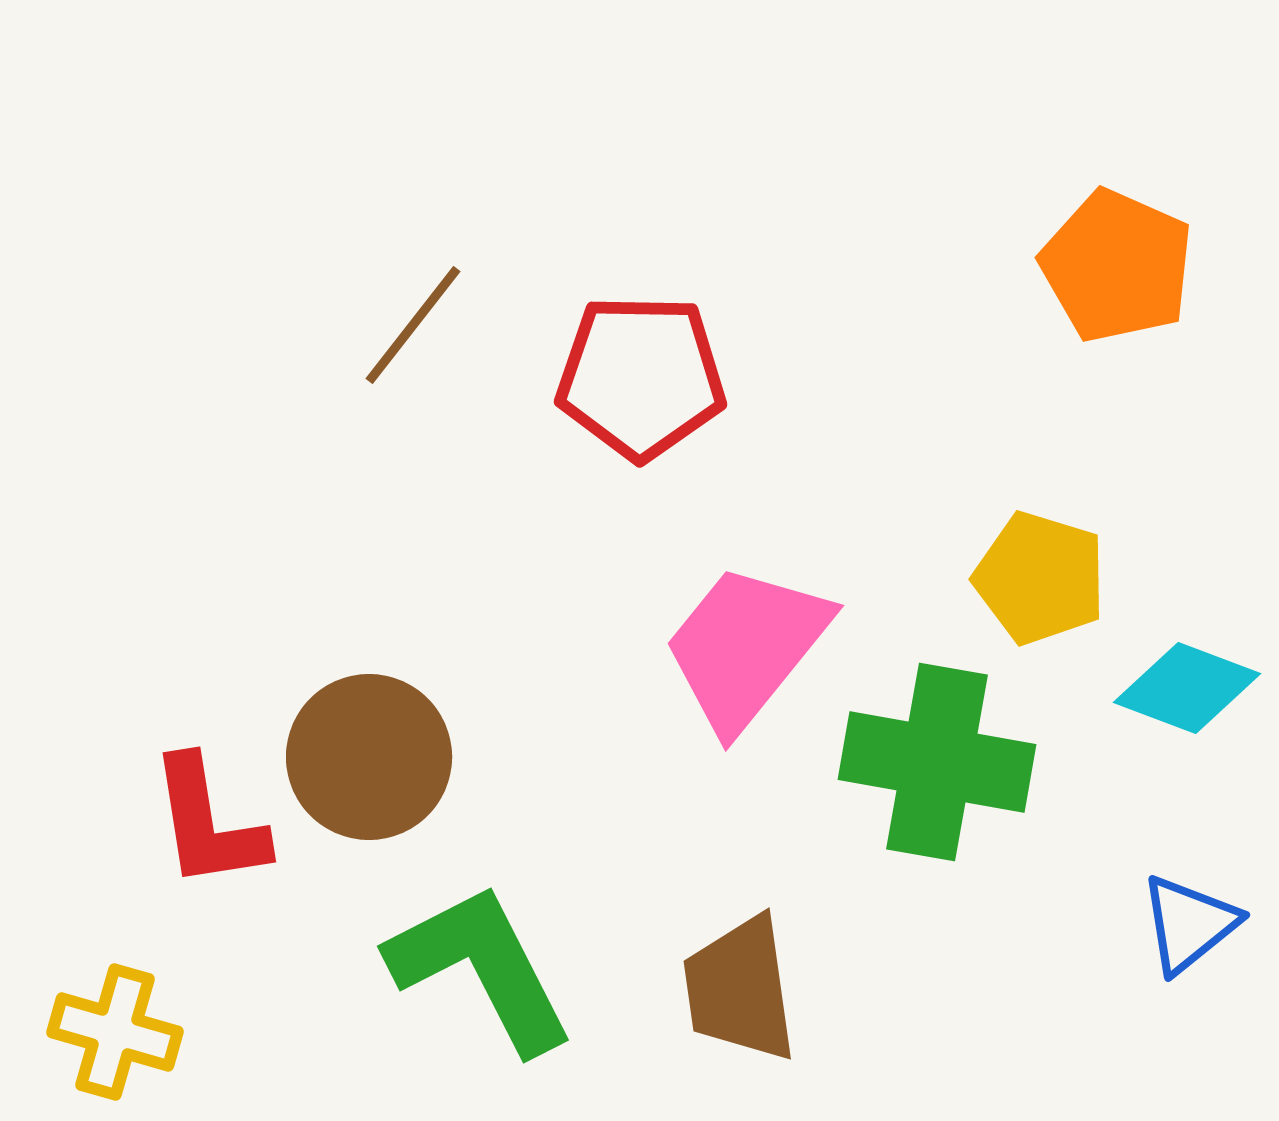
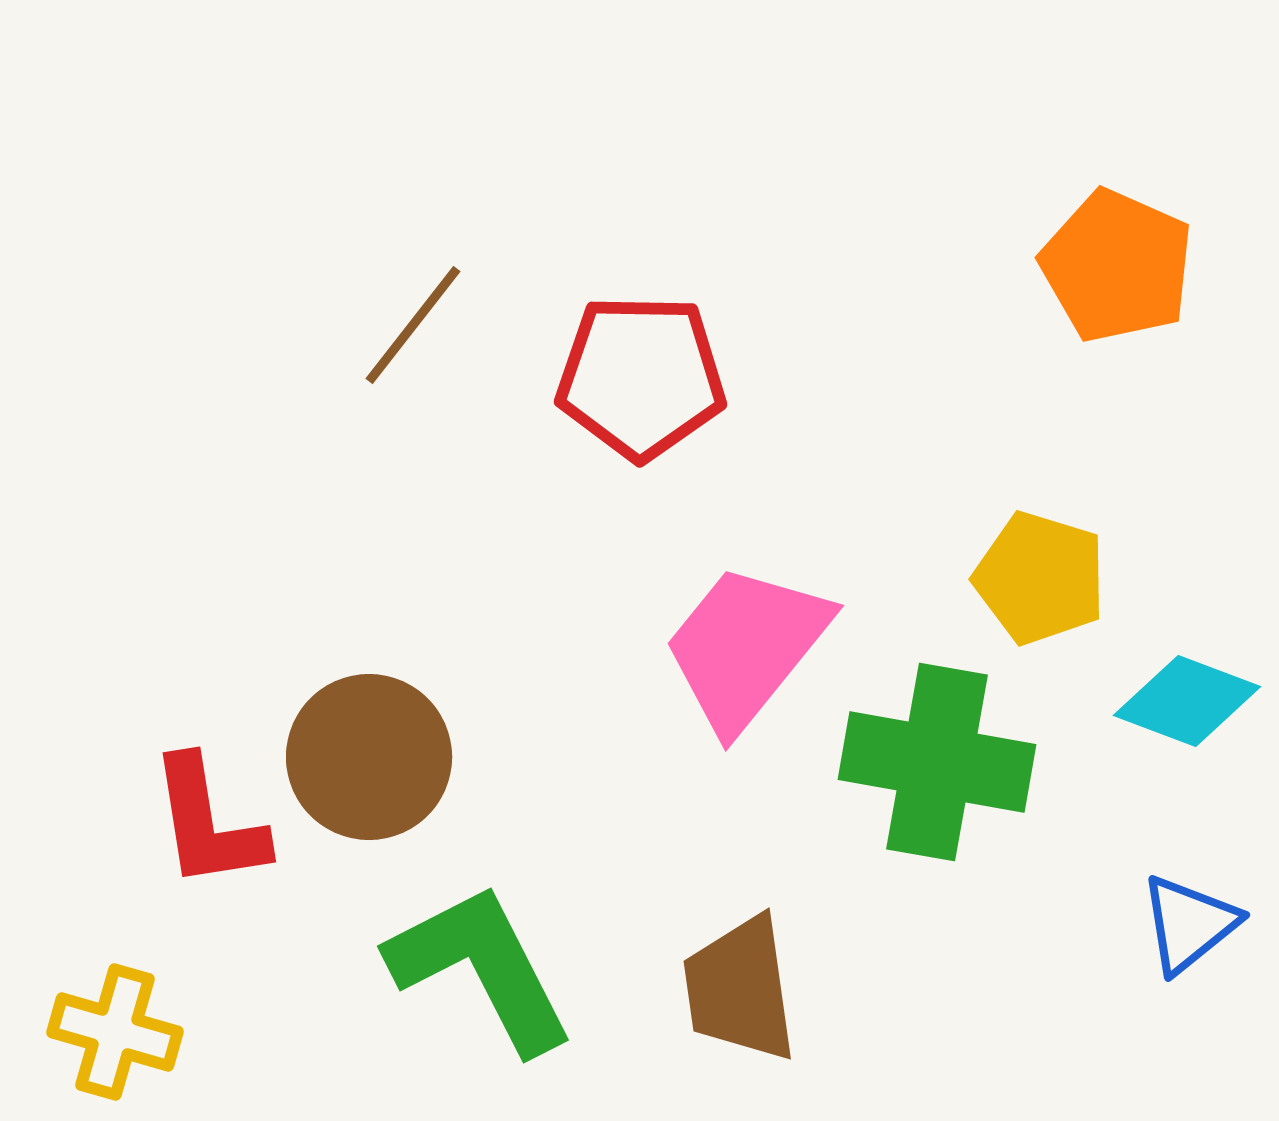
cyan diamond: moved 13 px down
